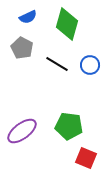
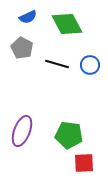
green diamond: rotated 44 degrees counterclockwise
black line: rotated 15 degrees counterclockwise
green pentagon: moved 9 px down
purple ellipse: rotated 32 degrees counterclockwise
red square: moved 2 px left, 5 px down; rotated 25 degrees counterclockwise
